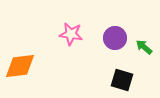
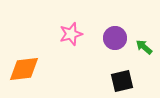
pink star: rotated 25 degrees counterclockwise
orange diamond: moved 4 px right, 3 px down
black square: moved 1 px down; rotated 30 degrees counterclockwise
